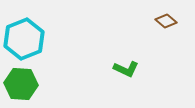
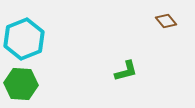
brown diamond: rotated 10 degrees clockwise
green L-shape: moved 2 px down; rotated 40 degrees counterclockwise
